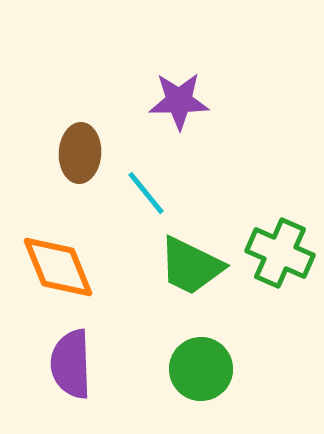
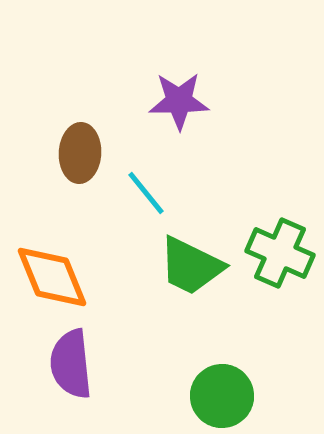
orange diamond: moved 6 px left, 10 px down
purple semicircle: rotated 4 degrees counterclockwise
green circle: moved 21 px right, 27 px down
